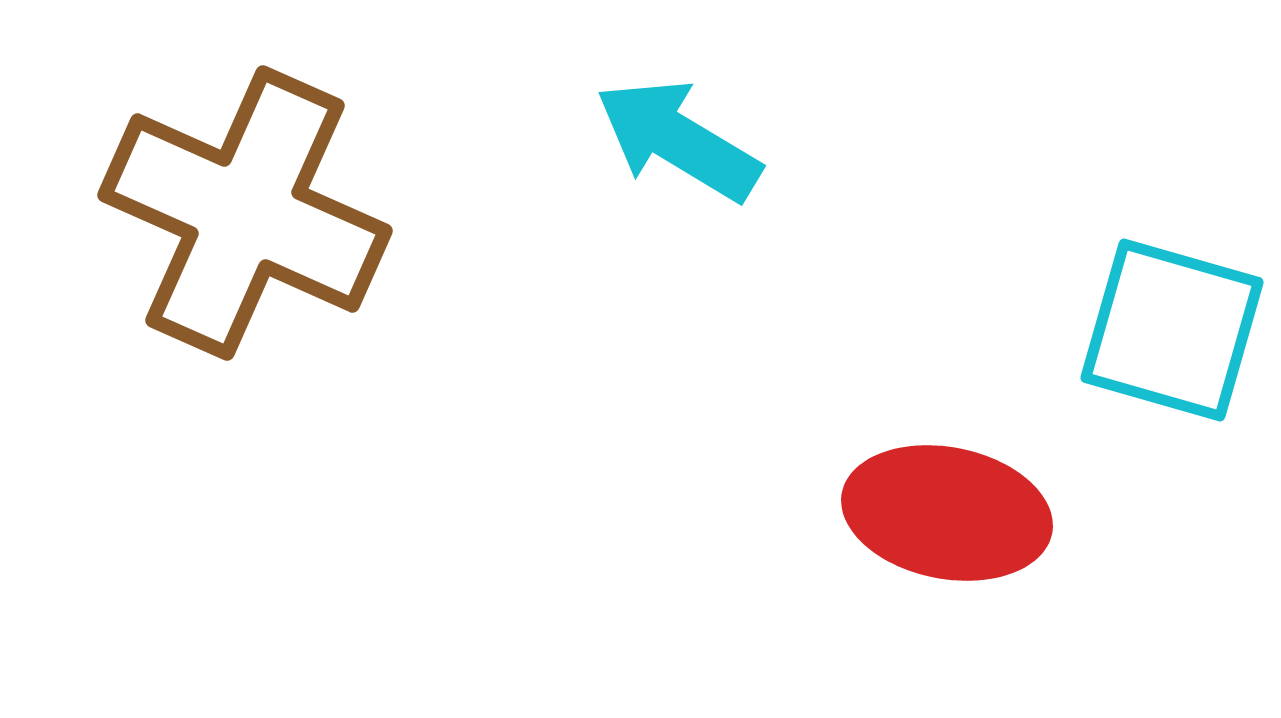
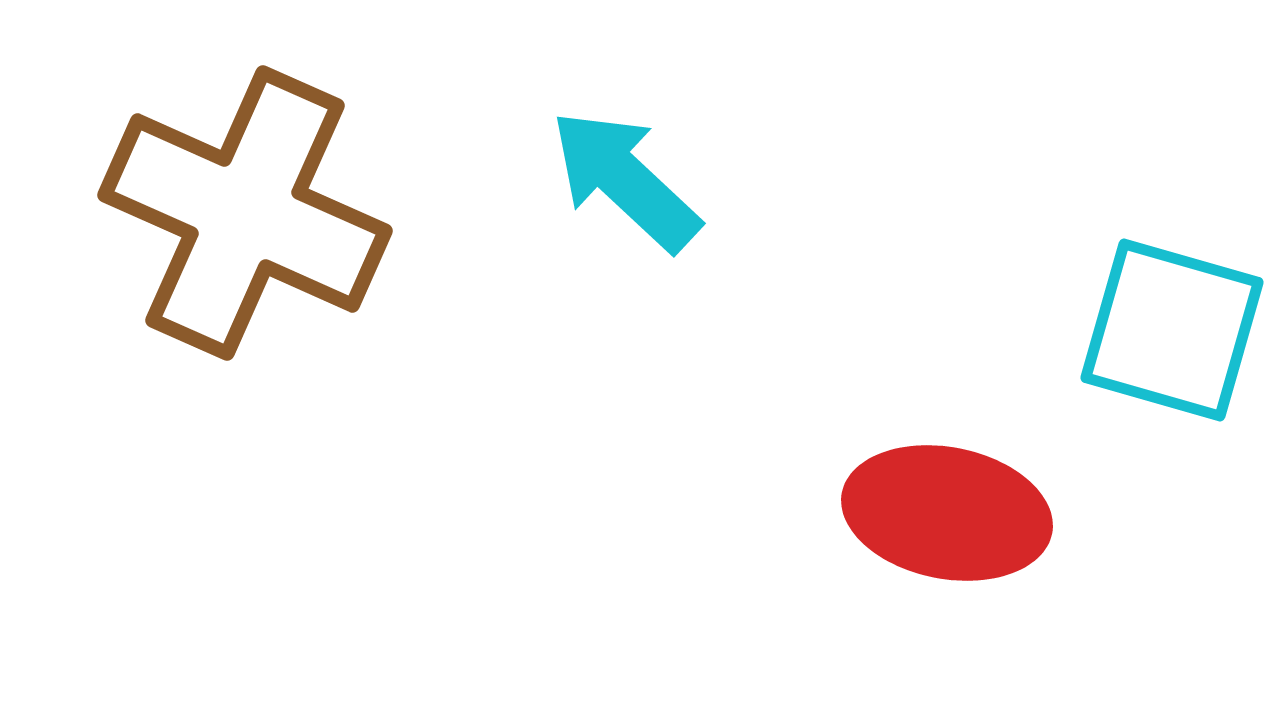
cyan arrow: moved 53 px left, 40 px down; rotated 12 degrees clockwise
